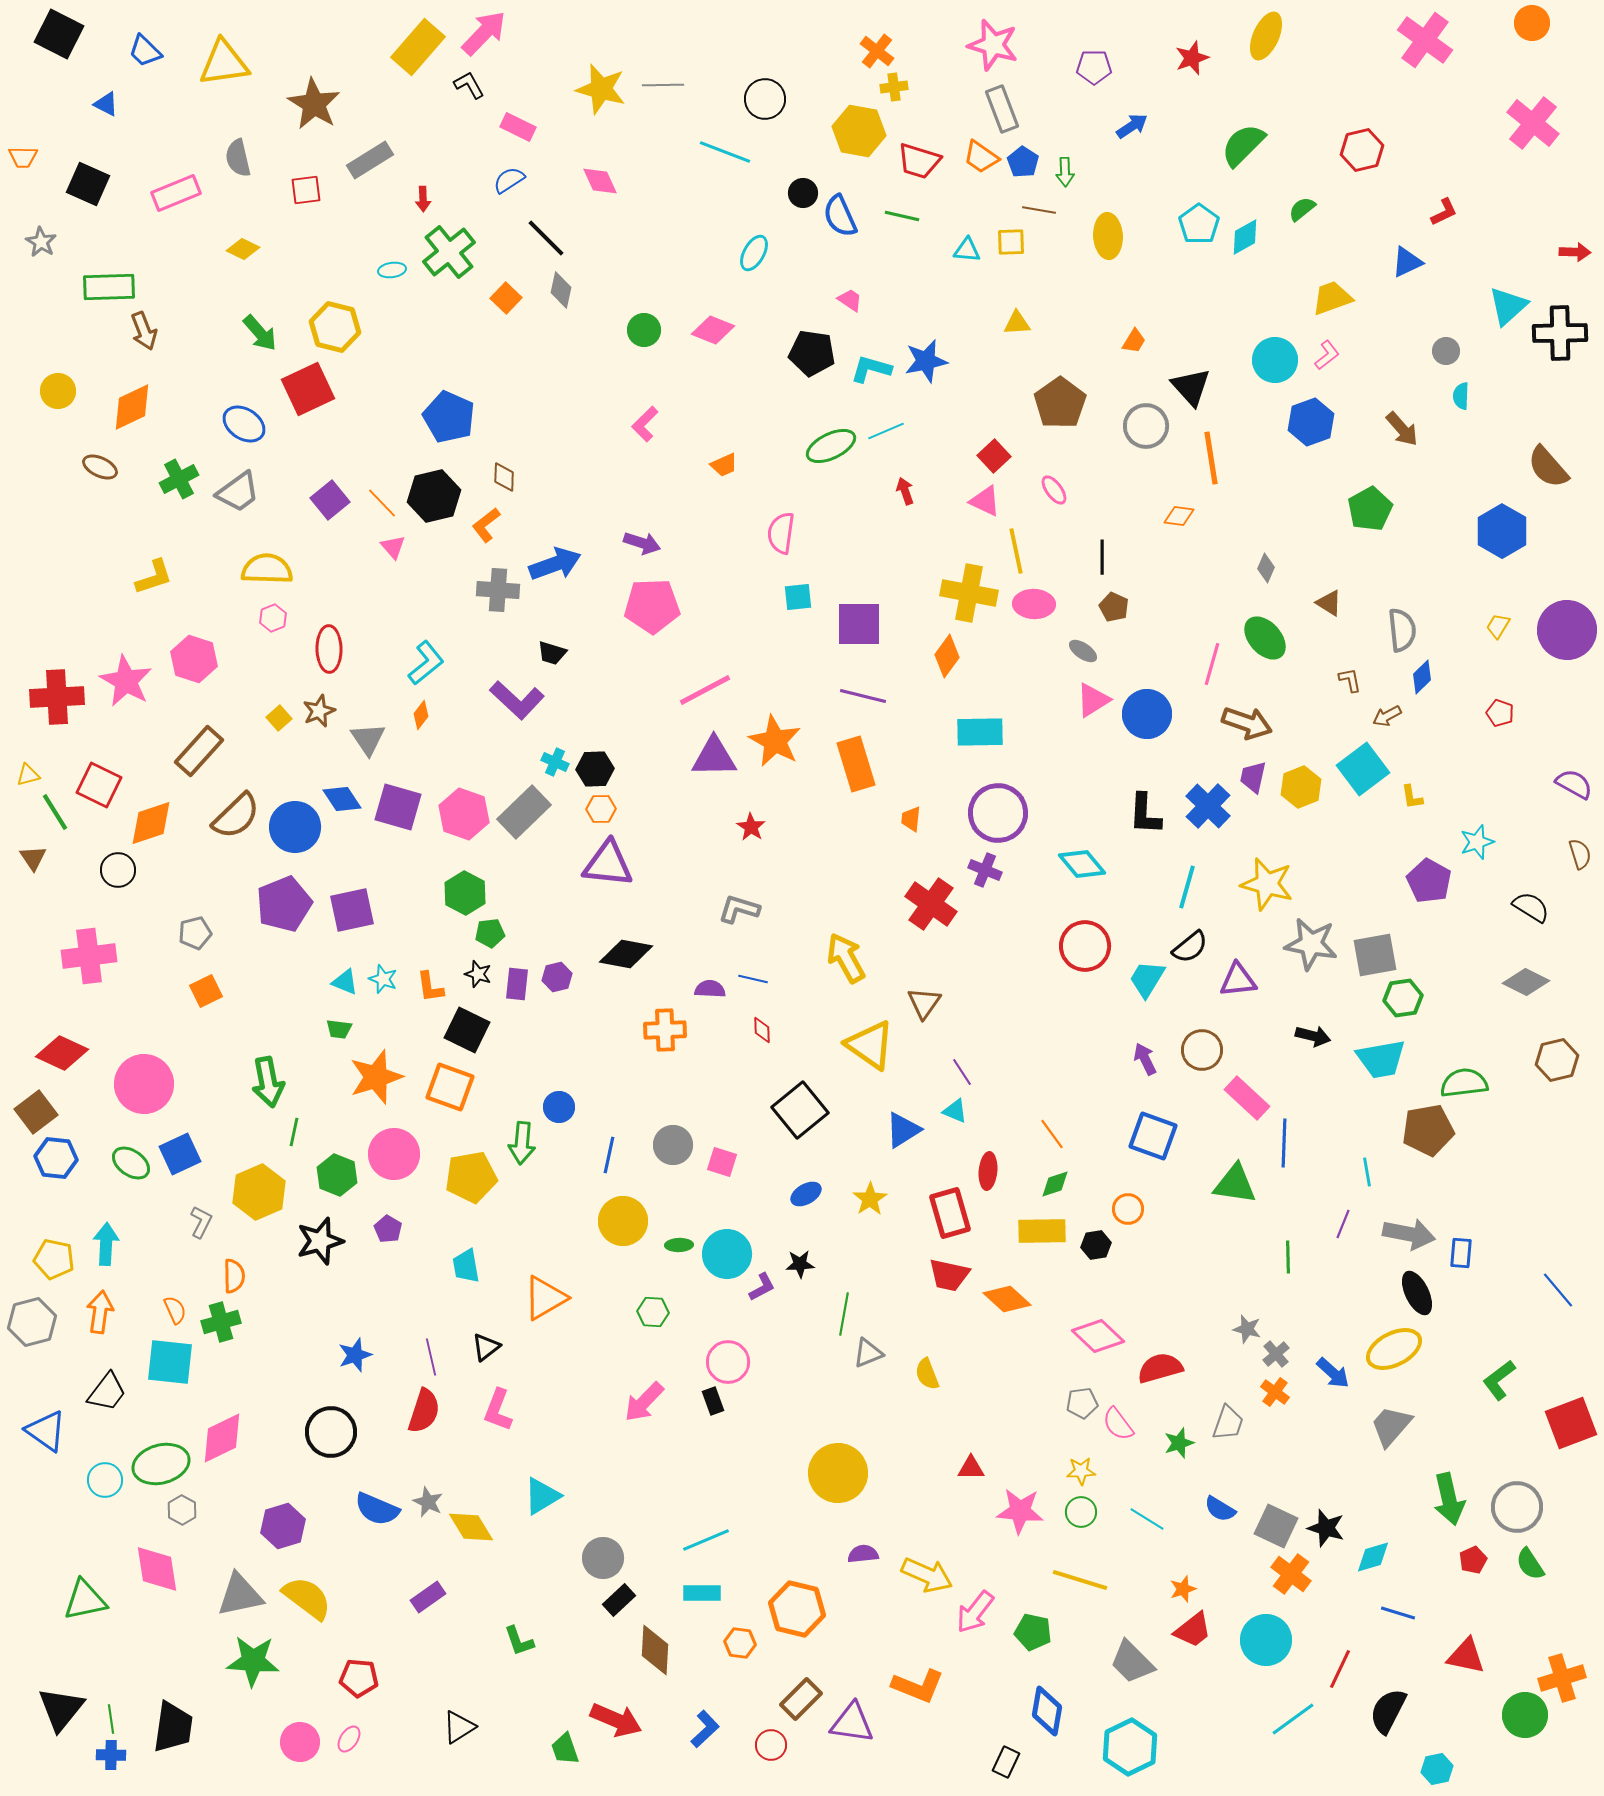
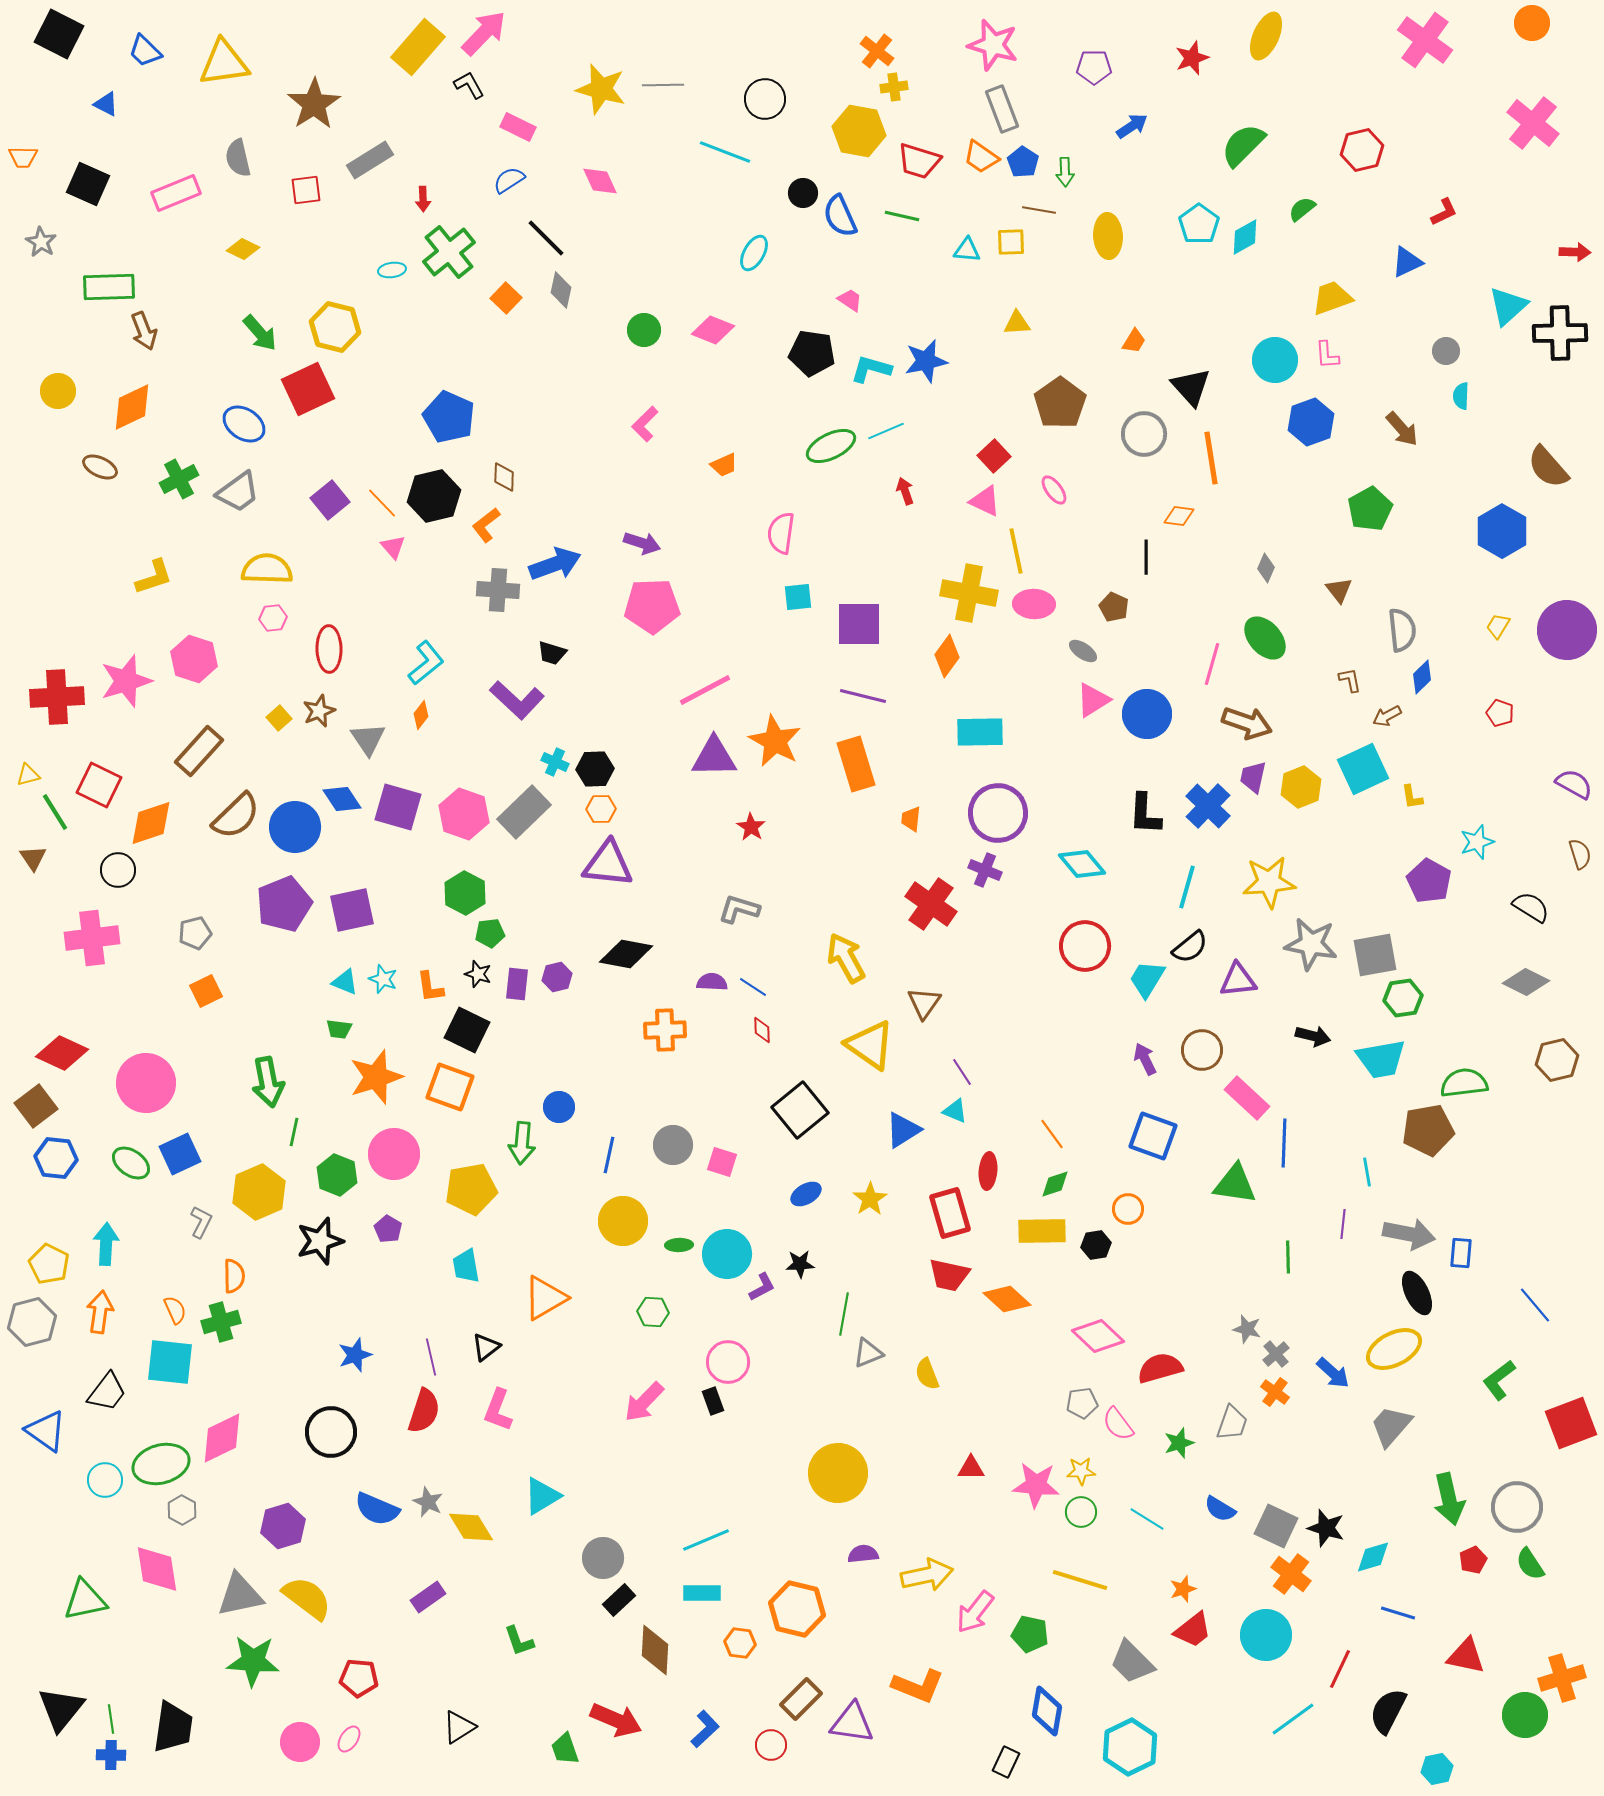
brown star at (314, 104): rotated 8 degrees clockwise
pink L-shape at (1327, 355): rotated 124 degrees clockwise
gray circle at (1146, 426): moved 2 px left, 8 px down
black line at (1102, 557): moved 44 px right
brown triangle at (1329, 603): moved 10 px right, 13 px up; rotated 20 degrees clockwise
pink hexagon at (273, 618): rotated 16 degrees clockwise
pink star at (126, 681): rotated 26 degrees clockwise
cyan square at (1363, 769): rotated 12 degrees clockwise
yellow star at (1267, 884): moved 2 px right, 2 px up; rotated 20 degrees counterclockwise
pink cross at (89, 956): moved 3 px right, 18 px up
blue line at (753, 979): moved 8 px down; rotated 20 degrees clockwise
purple semicircle at (710, 989): moved 2 px right, 7 px up
pink circle at (144, 1084): moved 2 px right, 1 px up
brown square at (36, 1112): moved 6 px up
yellow pentagon at (471, 1177): moved 12 px down
purple line at (1343, 1224): rotated 16 degrees counterclockwise
yellow pentagon at (54, 1259): moved 5 px left, 5 px down; rotated 15 degrees clockwise
blue line at (1558, 1290): moved 23 px left, 15 px down
gray trapezoid at (1228, 1423): moved 4 px right
pink star at (1020, 1511): moved 16 px right, 26 px up
yellow arrow at (927, 1575): rotated 36 degrees counterclockwise
green pentagon at (1033, 1632): moved 3 px left, 2 px down
cyan circle at (1266, 1640): moved 5 px up
